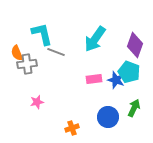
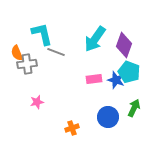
purple diamond: moved 11 px left
